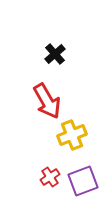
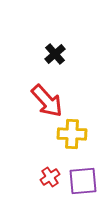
red arrow: rotated 12 degrees counterclockwise
yellow cross: moved 1 px up; rotated 24 degrees clockwise
purple square: rotated 16 degrees clockwise
